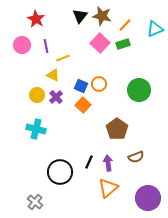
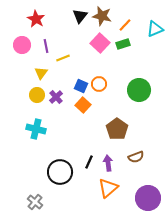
yellow triangle: moved 12 px left, 2 px up; rotated 40 degrees clockwise
